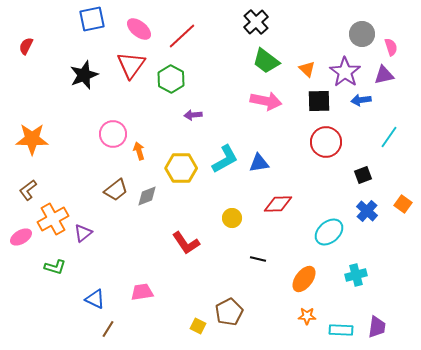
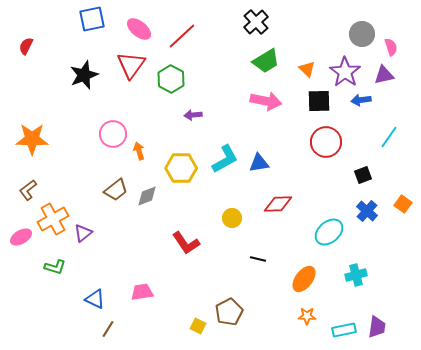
green trapezoid at (266, 61): rotated 68 degrees counterclockwise
cyan rectangle at (341, 330): moved 3 px right; rotated 15 degrees counterclockwise
